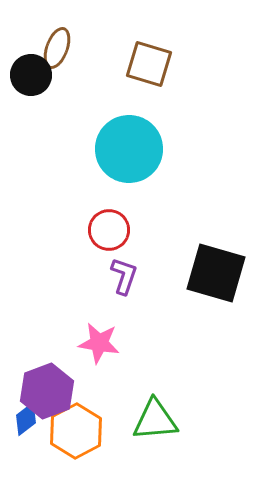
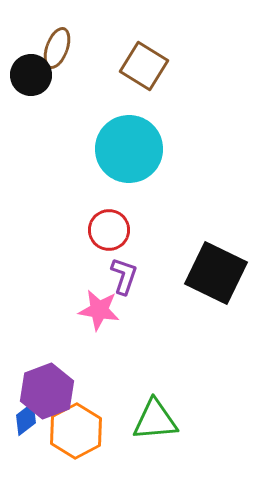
brown square: moved 5 px left, 2 px down; rotated 15 degrees clockwise
black square: rotated 10 degrees clockwise
pink star: moved 33 px up
